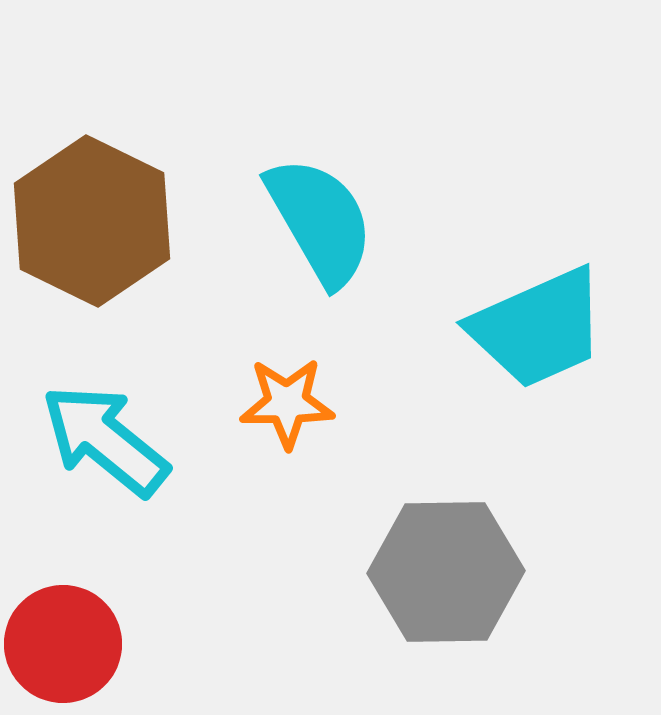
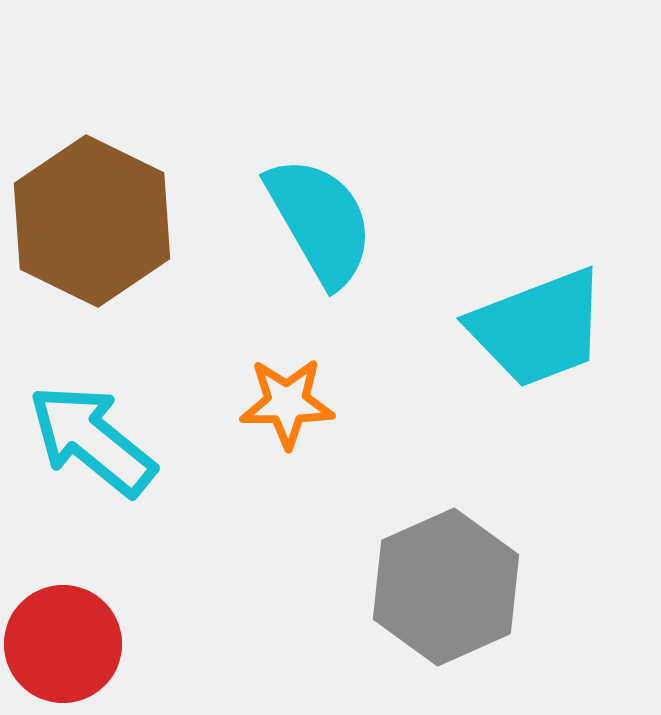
cyan trapezoid: rotated 3 degrees clockwise
cyan arrow: moved 13 px left
gray hexagon: moved 15 px down; rotated 23 degrees counterclockwise
